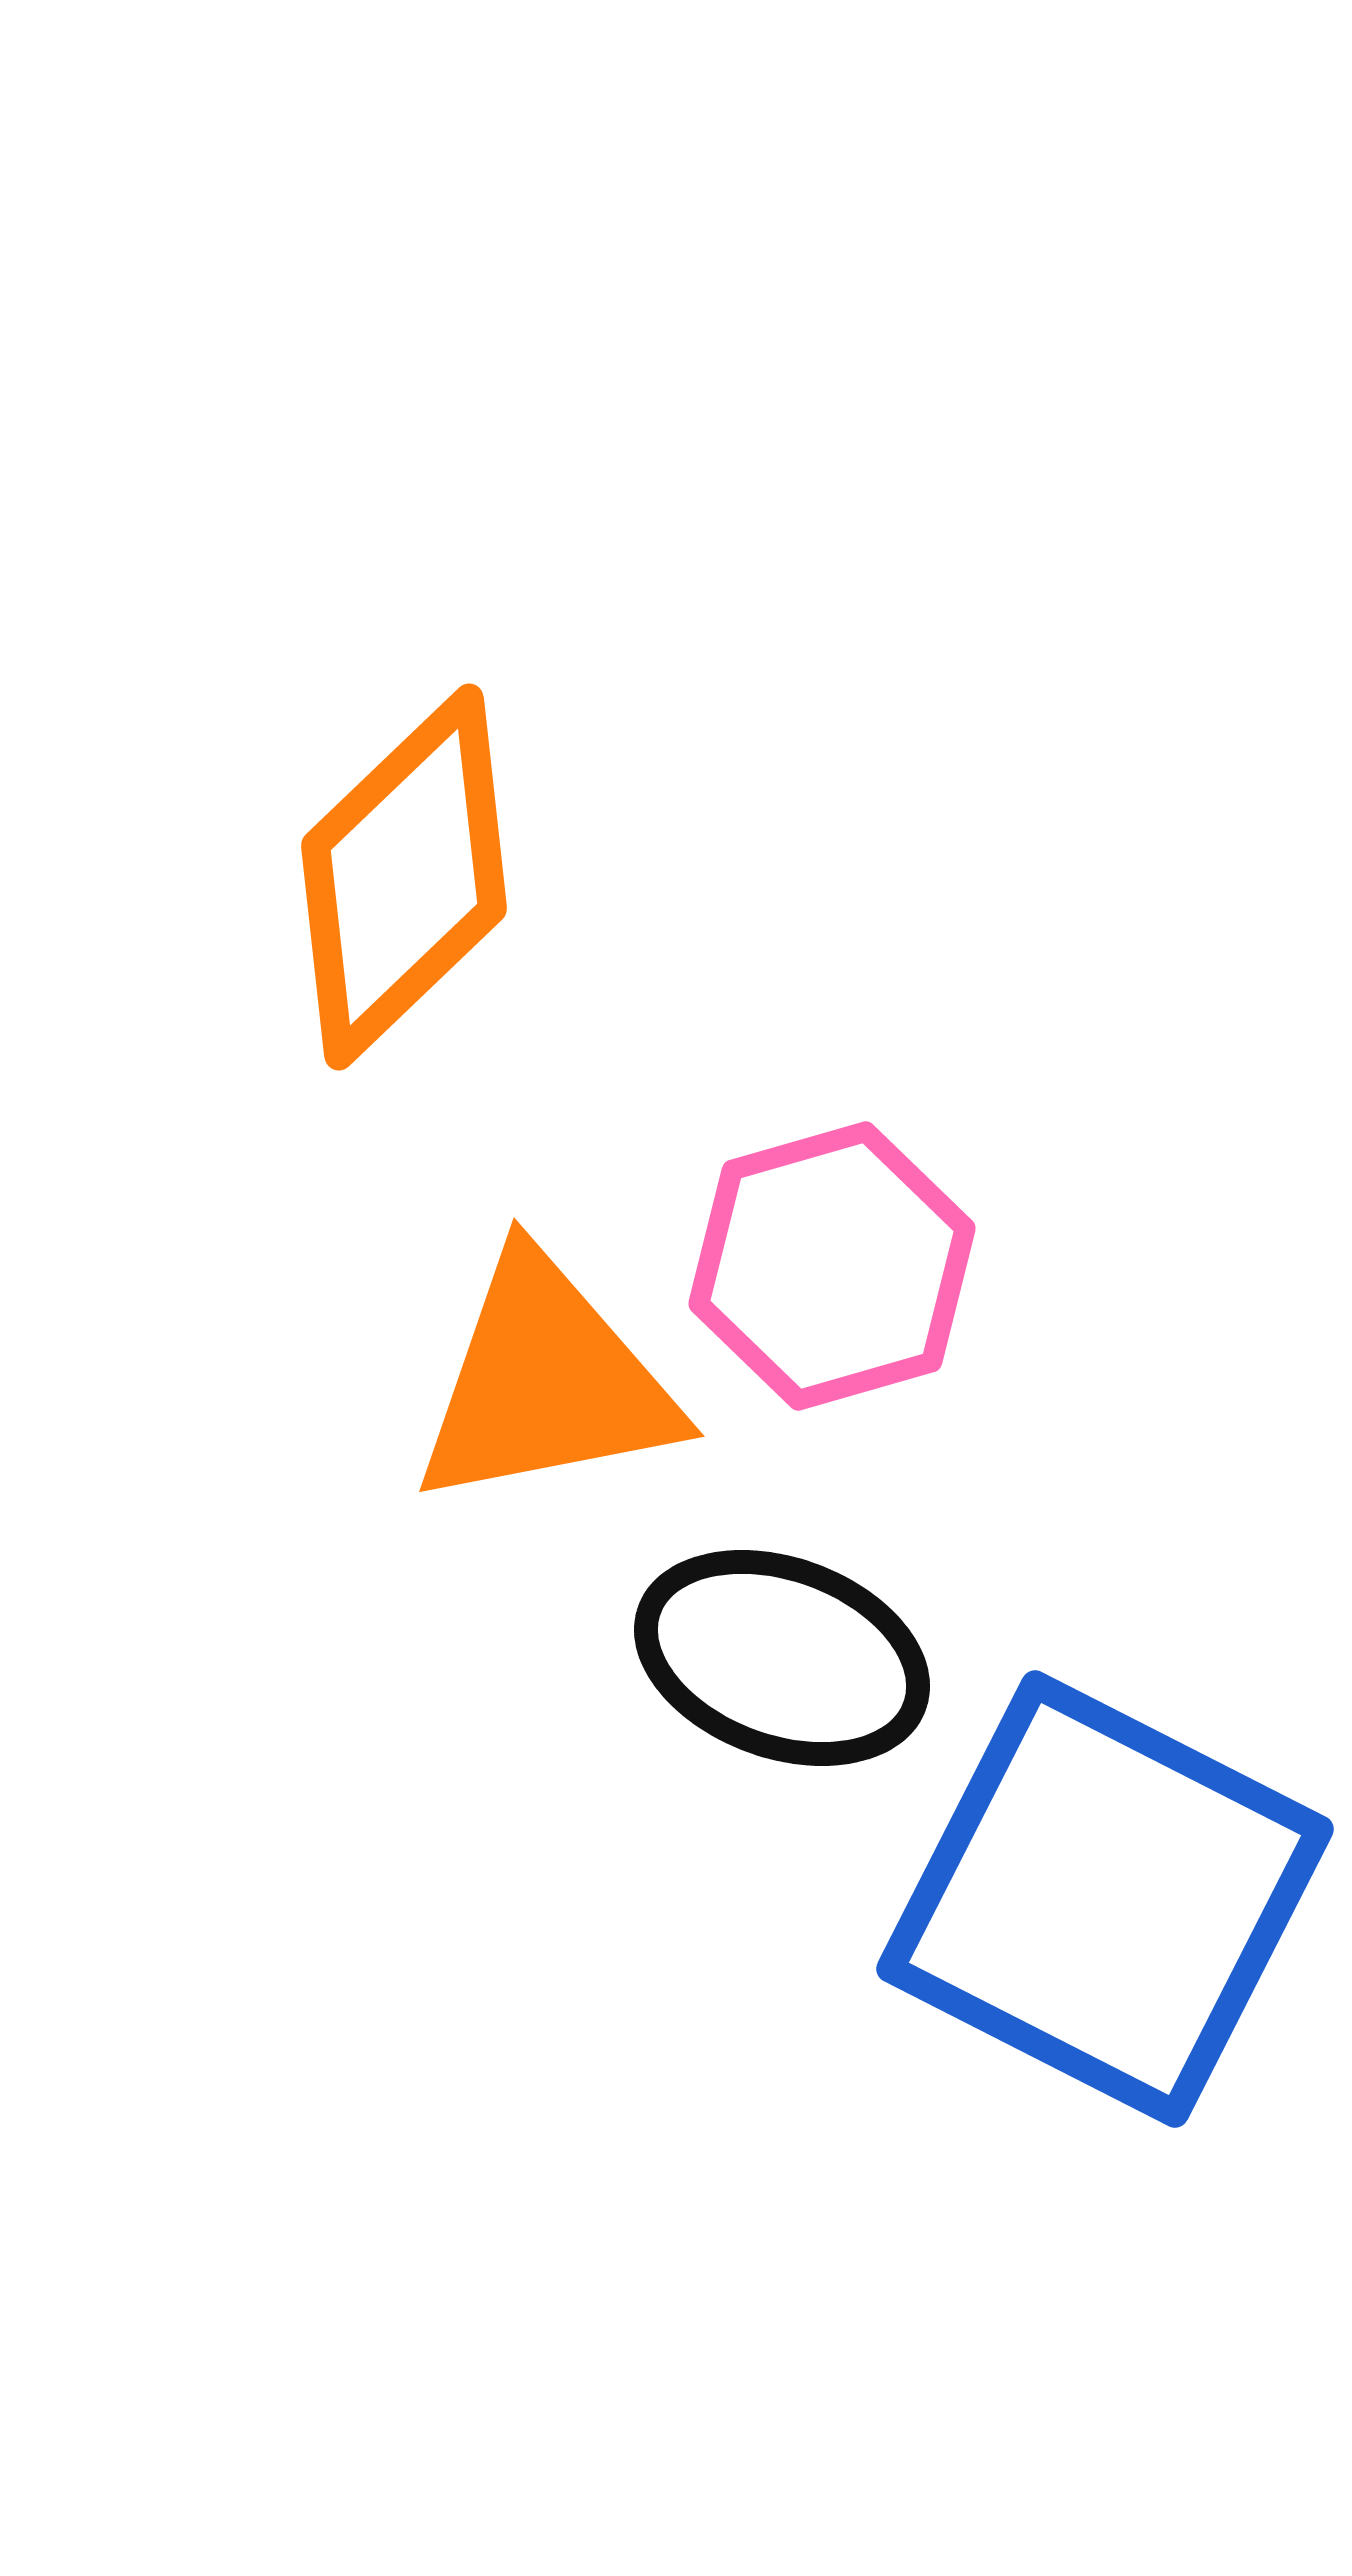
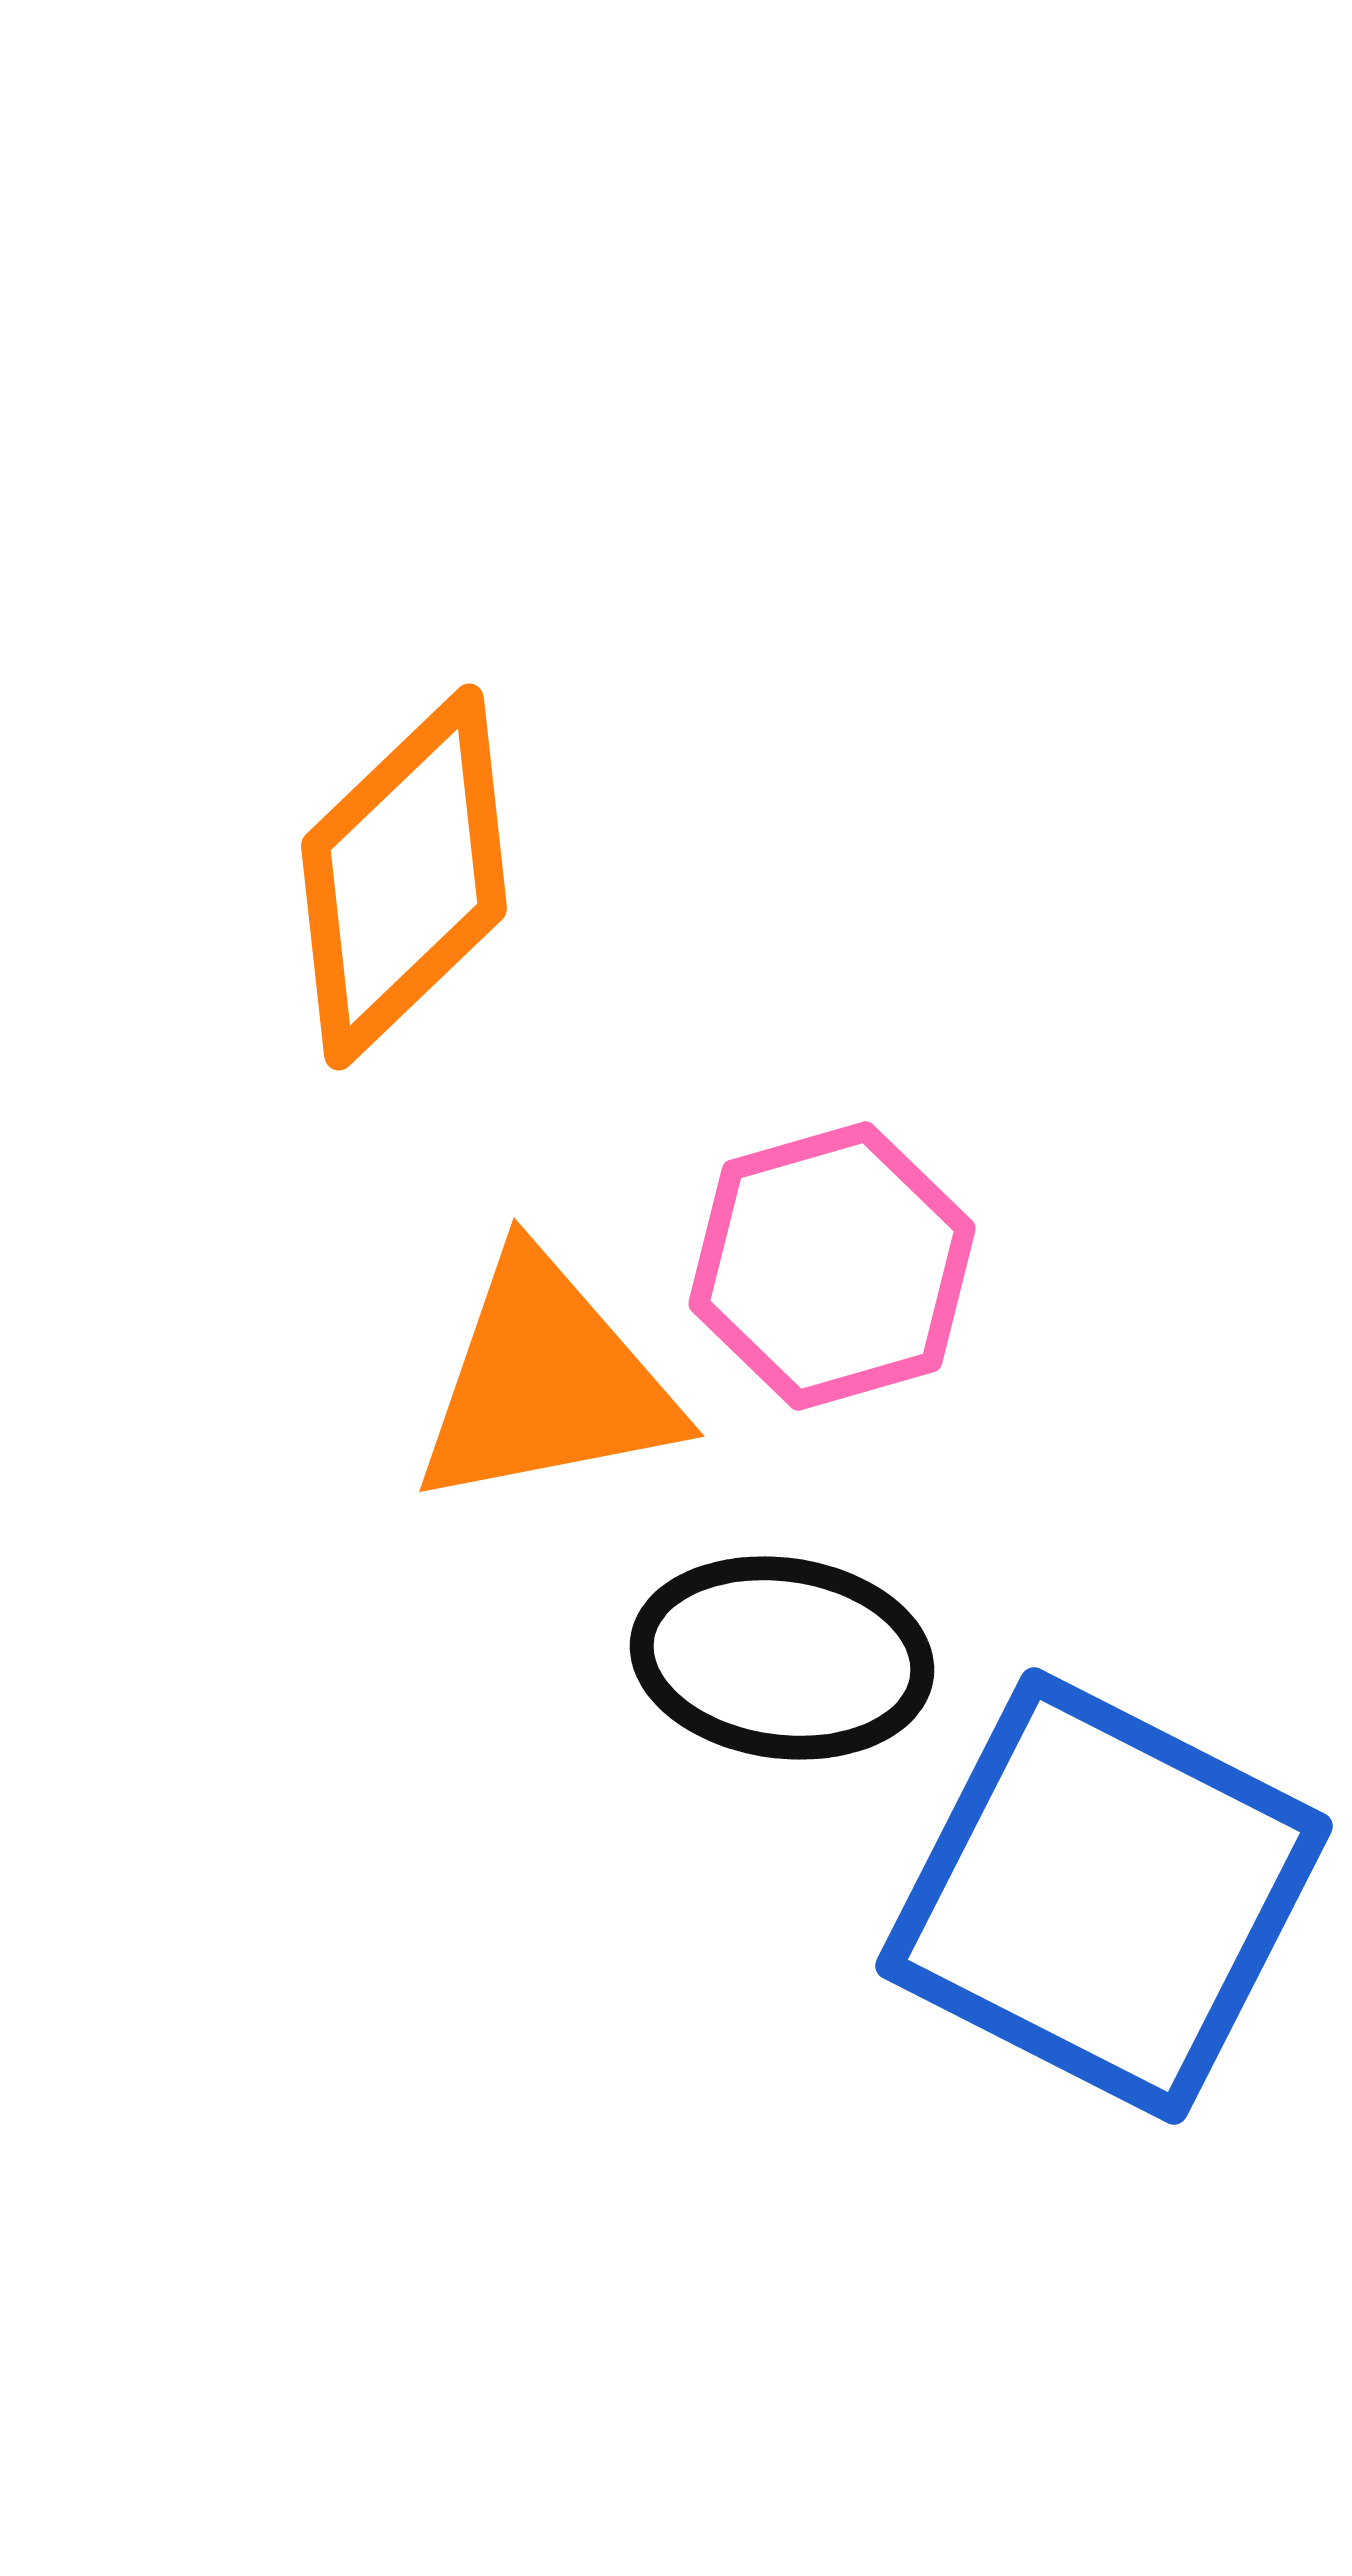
black ellipse: rotated 12 degrees counterclockwise
blue square: moved 1 px left, 3 px up
